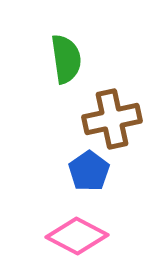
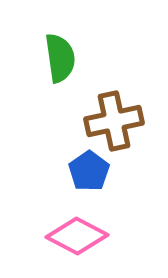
green semicircle: moved 6 px left, 1 px up
brown cross: moved 2 px right, 2 px down
